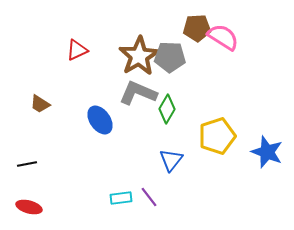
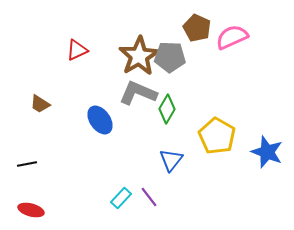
brown pentagon: rotated 28 degrees clockwise
pink semicircle: moved 9 px right; rotated 56 degrees counterclockwise
yellow pentagon: rotated 24 degrees counterclockwise
cyan rectangle: rotated 40 degrees counterclockwise
red ellipse: moved 2 px right, 3 px down
